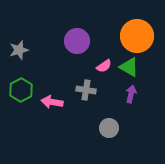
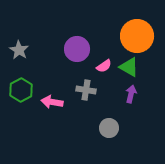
purple circle: moved 8 px down
gray star: rotated 24 degrees counterclockwise
